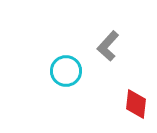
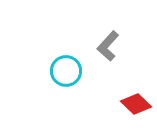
red diamond: rotated 52 degrees counterclockwise
